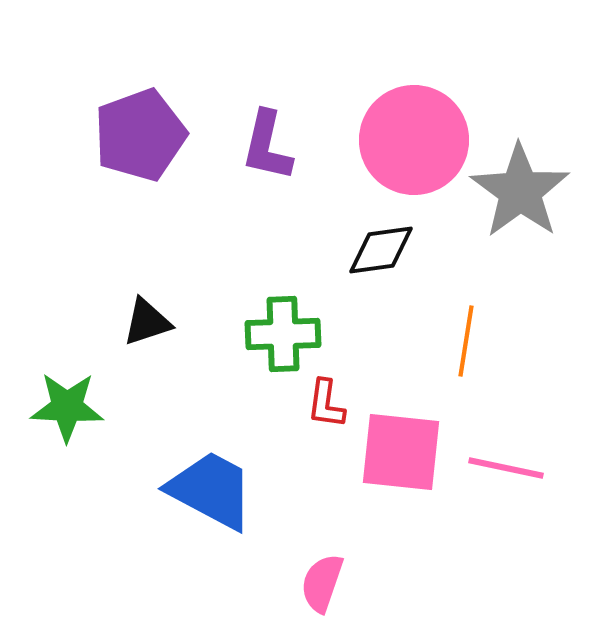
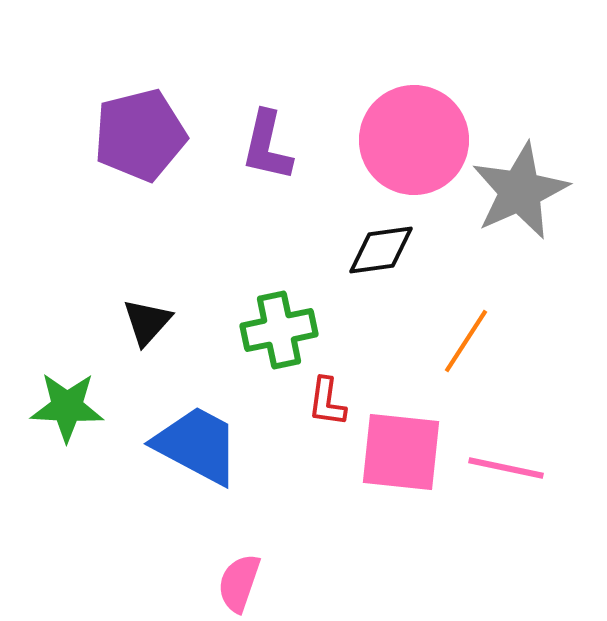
purple pentagon: rotated 6 degrees clockwise
gray star: rotated 12 degrees clockwise
black triangle: rotated 30 degrees counterclockwise
green cross: moved 4 px left, 4 px up; rotated 10 degrees counterclockwise
orange line: rotated 24 degrees clockwise
red L-shape: moved 1 px right, 2 px up
blue trapezoid: moved 14 px left, 45 px up
pink semicircle: moved 83 px left
